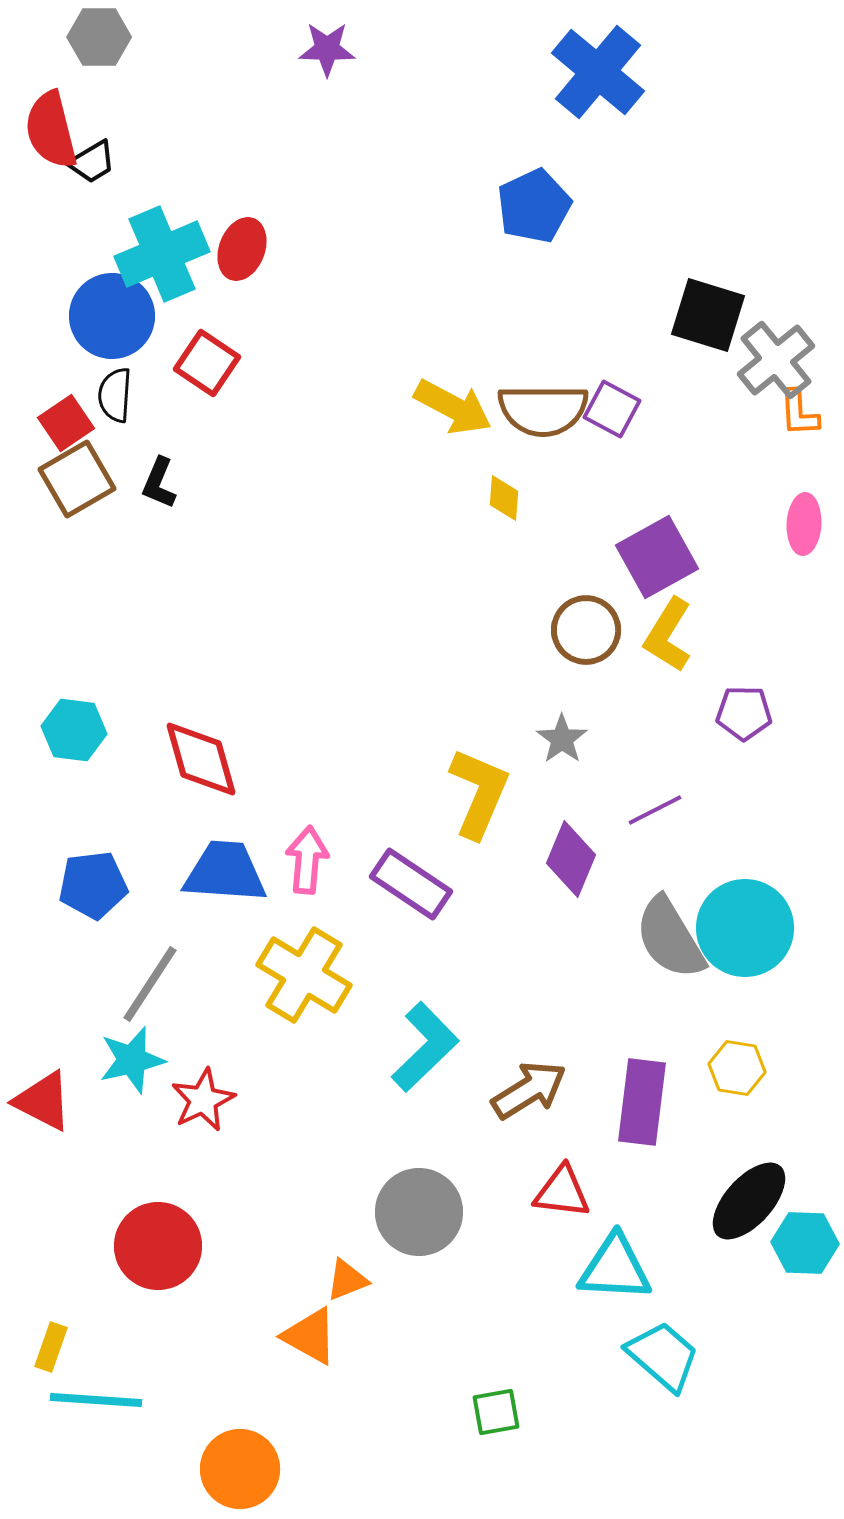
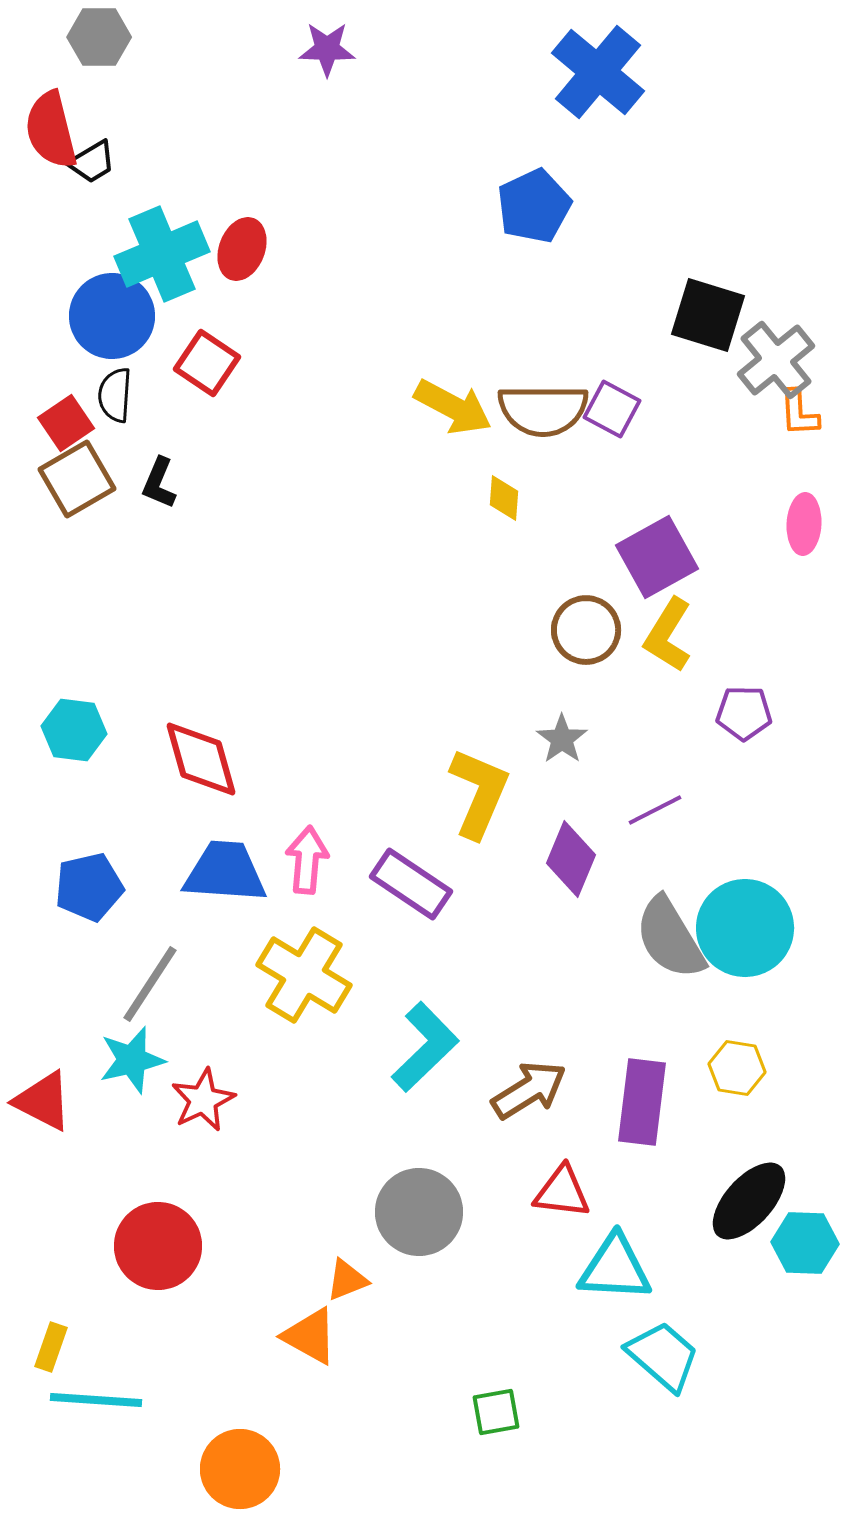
blue pentagon at (93, 885): moved 4 px left, 2 px down; rotated 6 degrees counterclockwise
